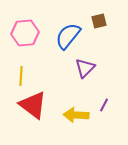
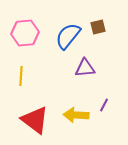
brown square: moved 1 px left, 6 px down
purple triangle: rotated 40 degrees clockwise
red triangle: moved 2 px right, 15 px down
